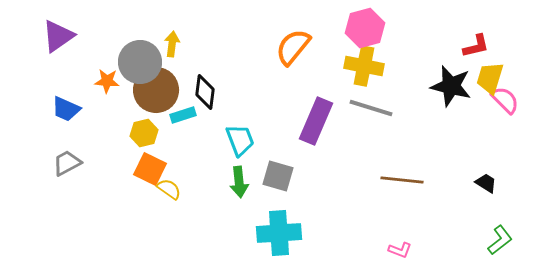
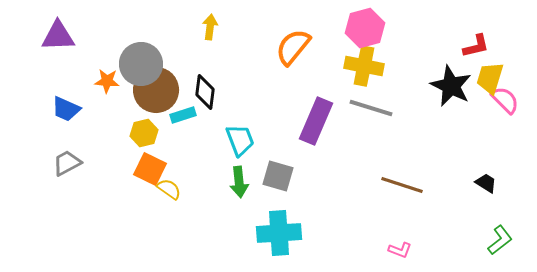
purple triangle: rotated 33 degrees clockwise
yellow arrow: moved 38 px right, 17 px up
gray circle: moved 1 px right, 2 px down
black star: rotated 12 degrees clockwise
brown line: moved 5 px down; rotated 12 degrees clockwise
